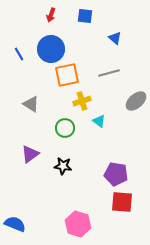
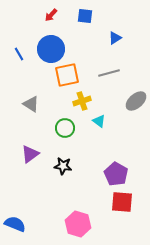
red arrow: rotated 24 degrees clockwise
blue triangle: rotated 48 degrees clockwise
purple pentagon: rotated 20 degrees clockwise
